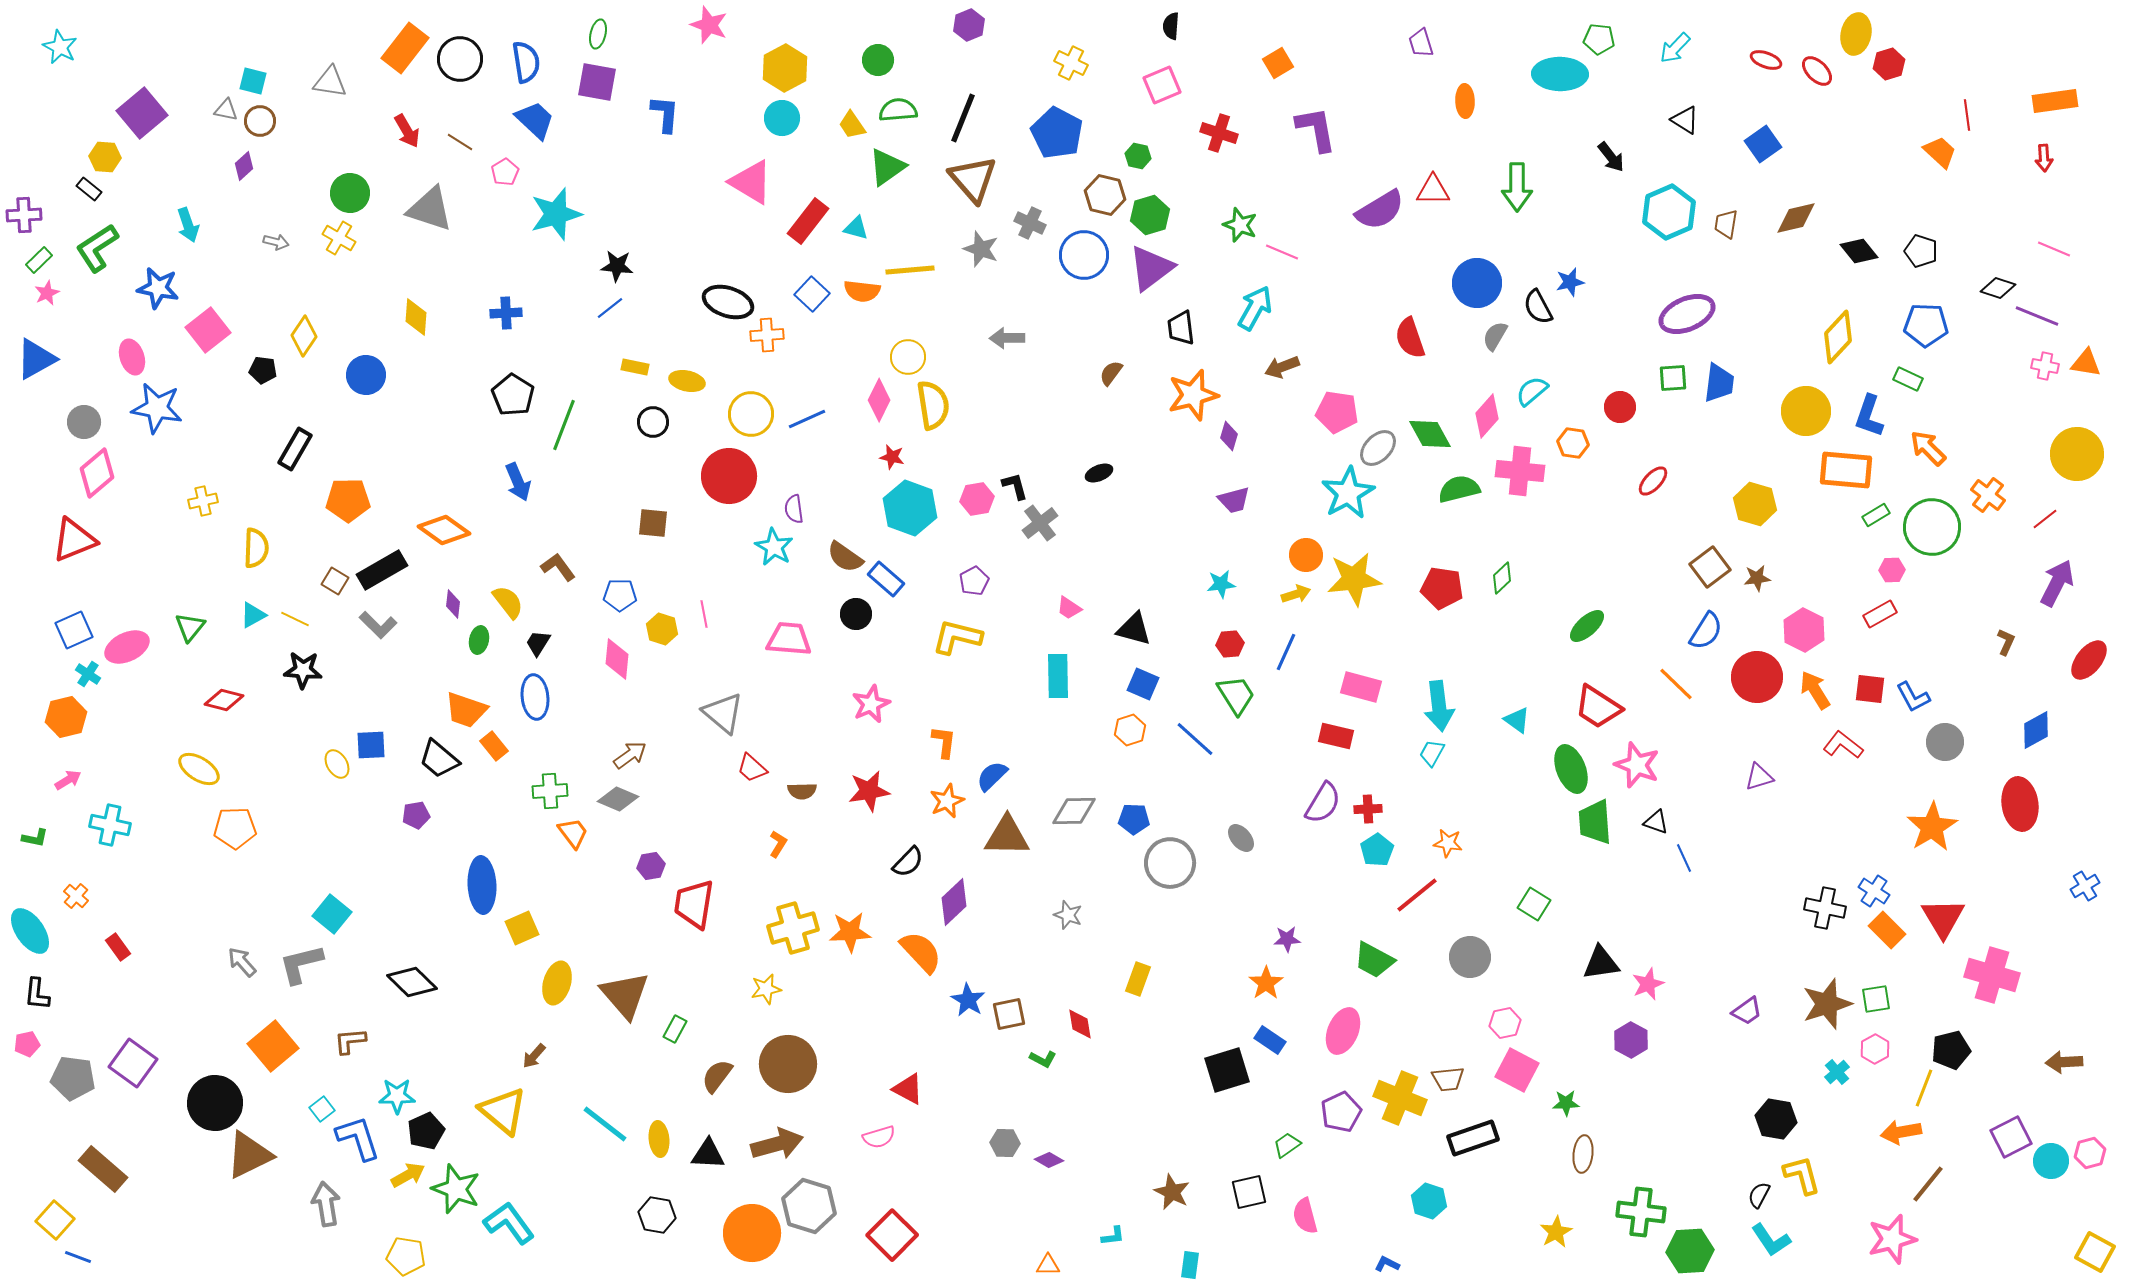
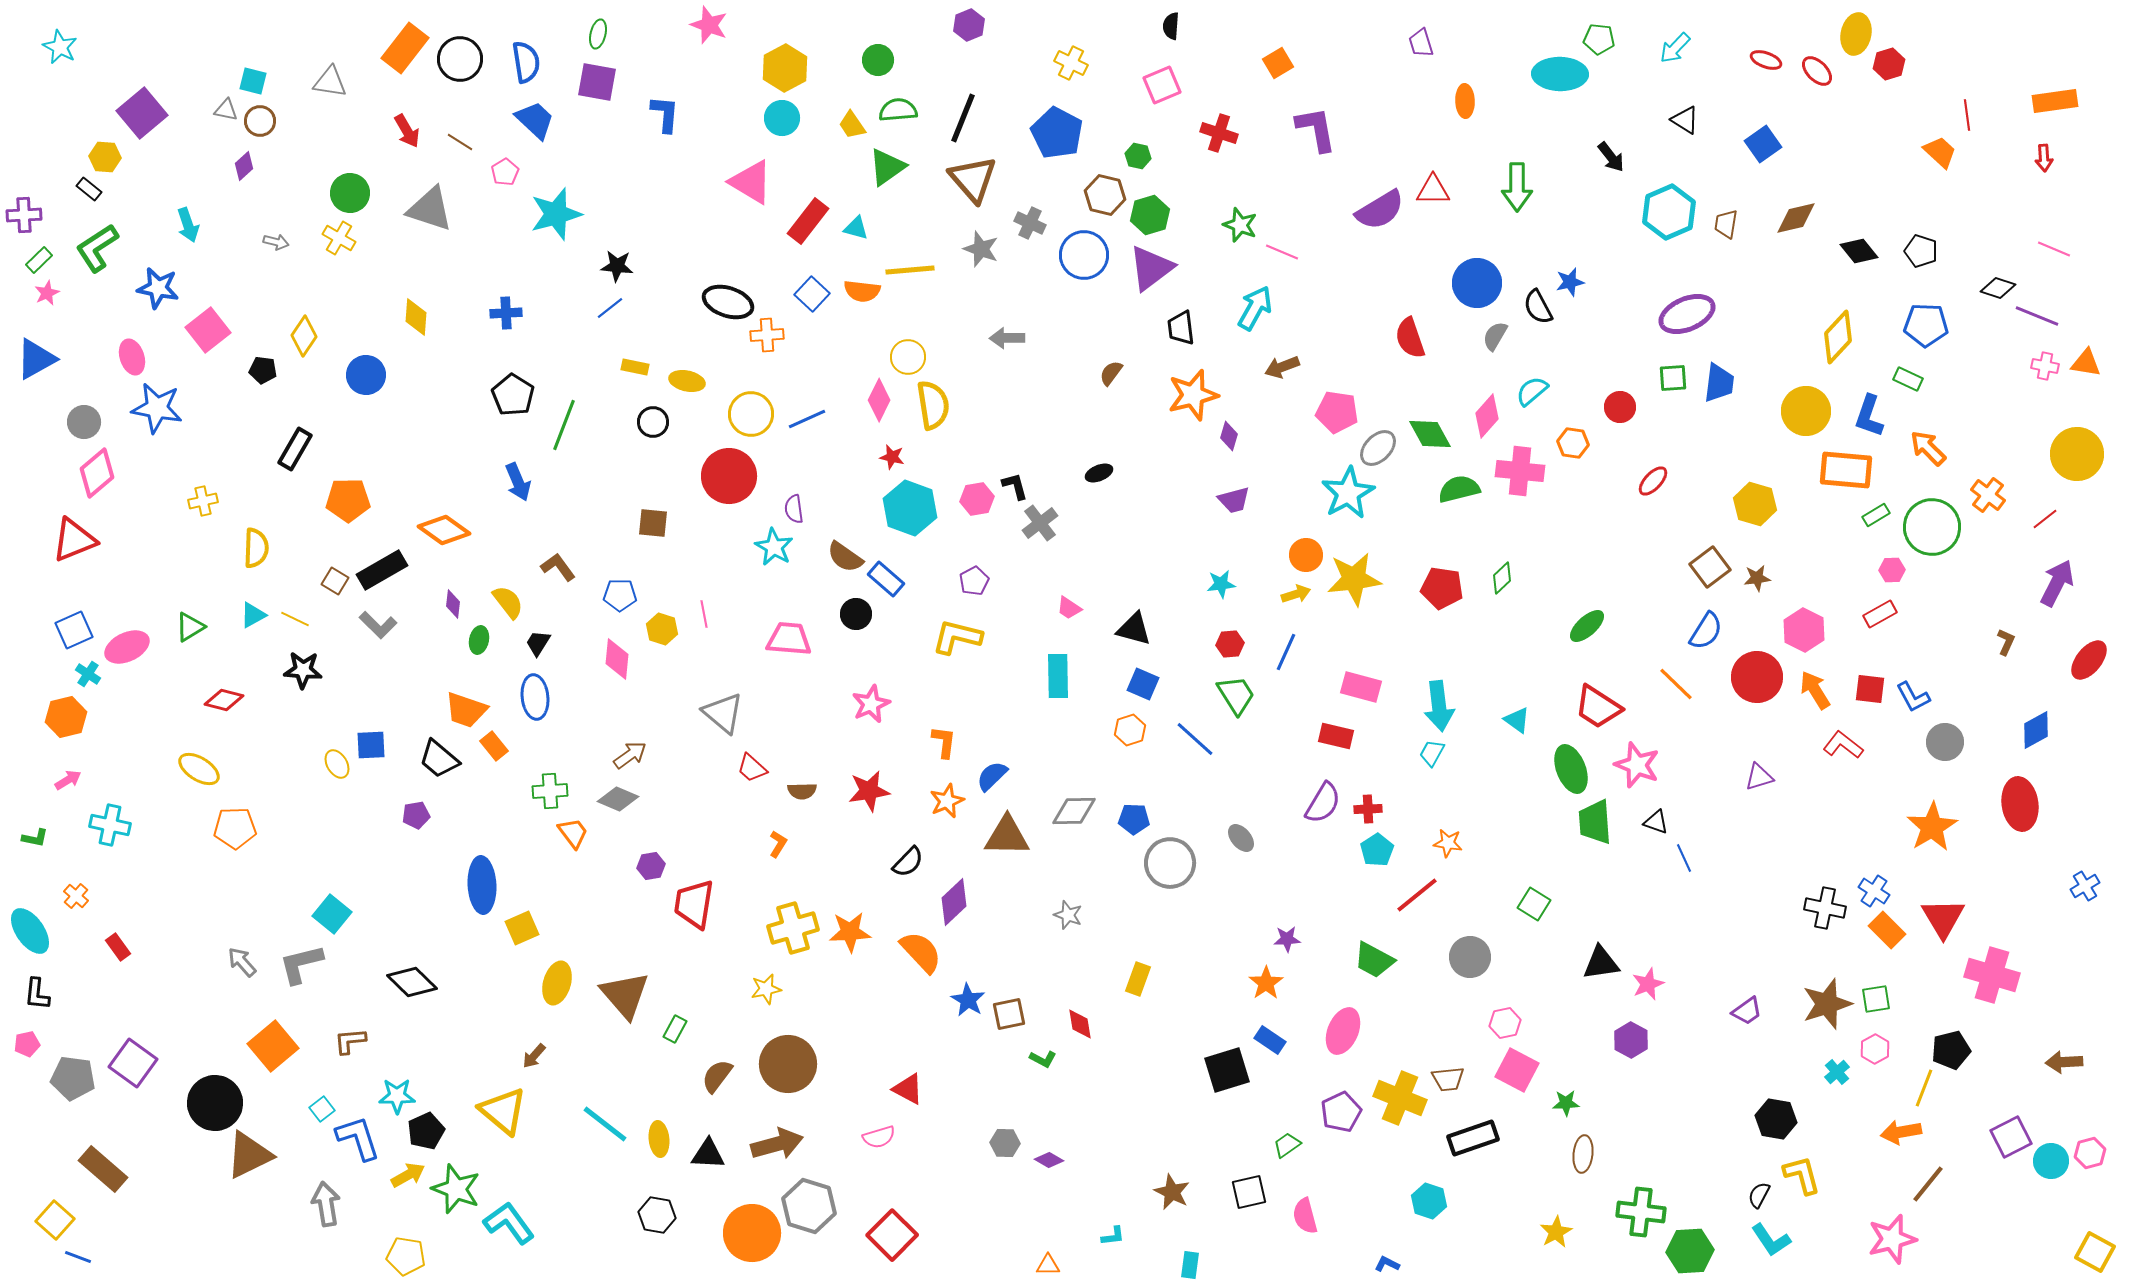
green triangle at (190, 627): rotated 20 degrees clockwise
